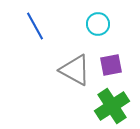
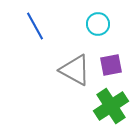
green cross: moved 1 px left
